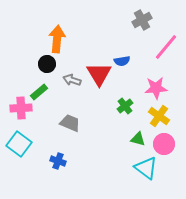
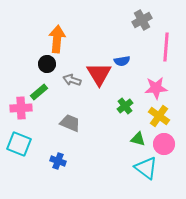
pink line: rotated 36 degrees counterclockwise
cyan square: rotated 15 degrees counterclockwise
